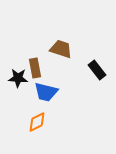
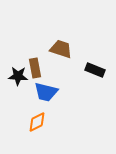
black rectangle: moved 2 px left; rotated 30 degrees counterclockwise
black star: moved 2 px up
